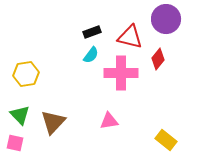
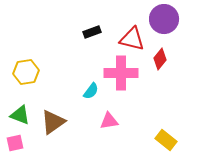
purple circle: moved 2 px left
red triangle: moved 2 px right, 2 px down
cyan semicircle: moved 36 px down
red diamond: moved 2 px right
yellow hexagon: moved 2 px up
green triangle: rotated 25 degrees counterclockwise
brown triangle: rotated 12 degrees clockwise
pink square: rotated 24 degrees counterclockwise
